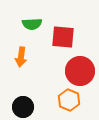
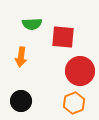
orange hexagon: moved 5 px right, 3 px down; rotated 15 degrees clockwise
black circle: moved 2 px left, 6 px up
